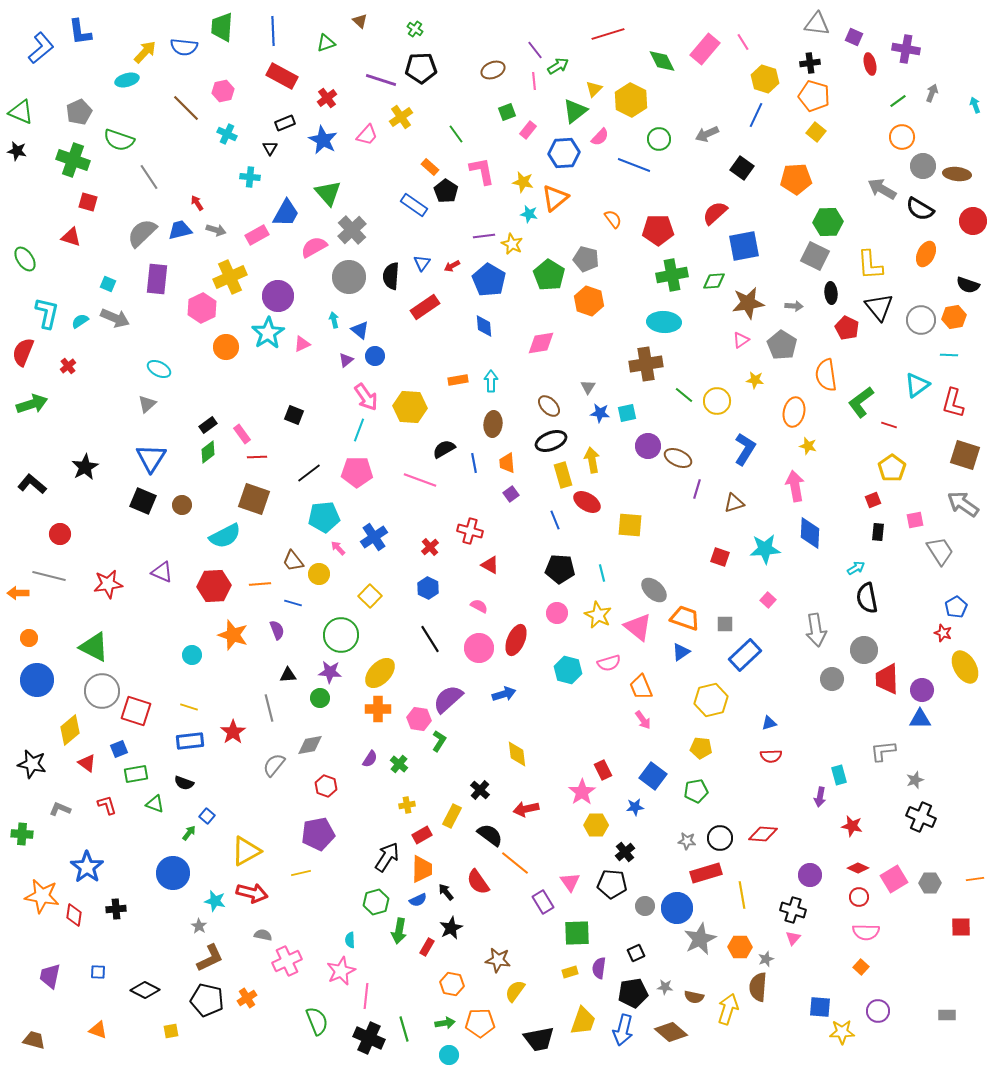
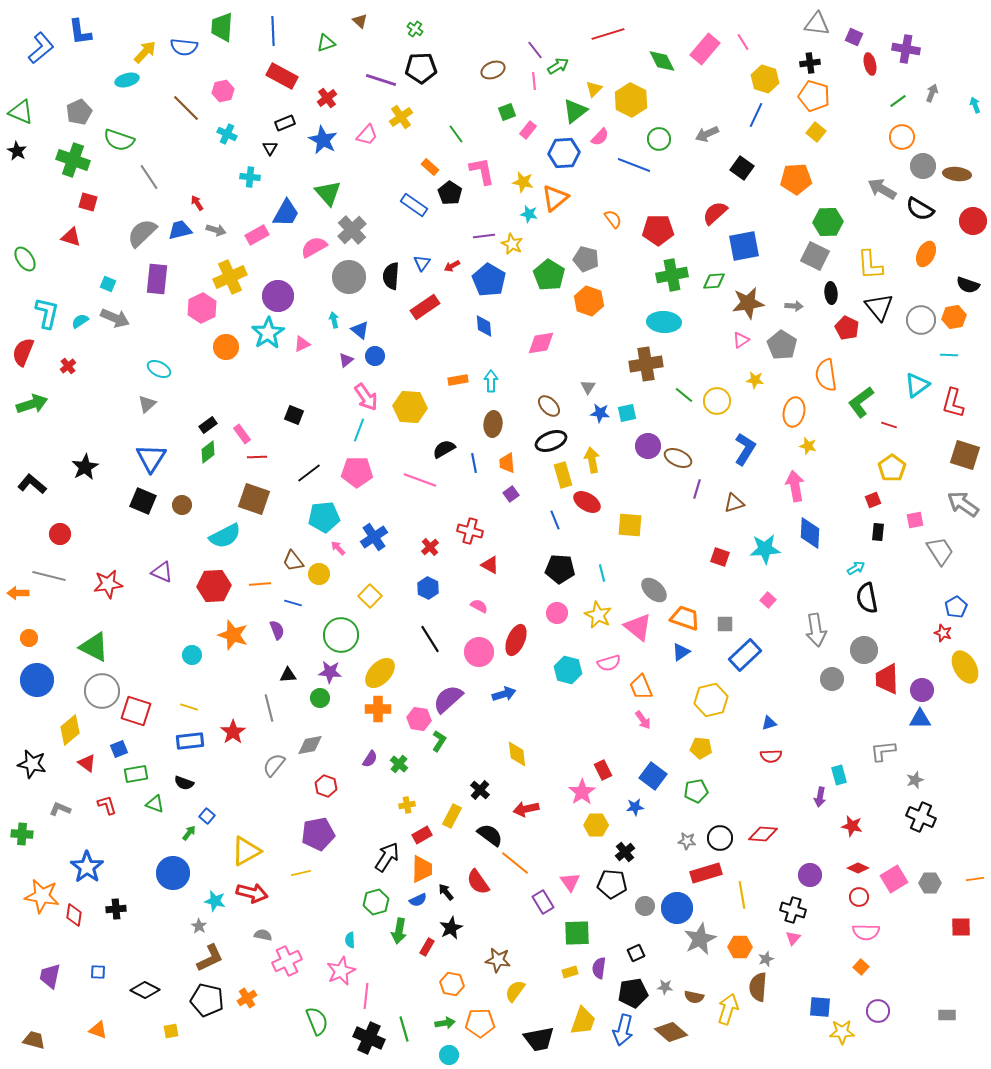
black star at (17, 151): rotated 18 degrees clockwise
black pentagon at (446, 191): moved 4 px right, 2 px down
pink circle at (479, 648): moved 4 px down
